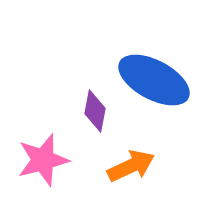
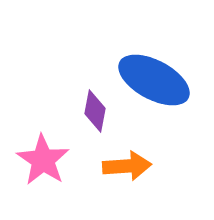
pink star: rotated 24 degrees counterclockwise
orange arrow: moved 4 px left; rotated 21 degrees clockwise
